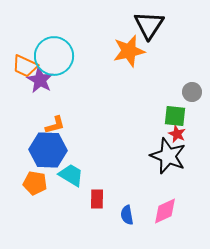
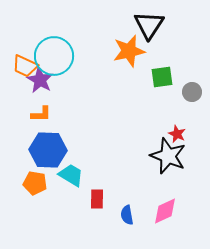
green square: moved 13 px left, 39 px up; rotated 15 degrees counterclockwise
orange L-shape: moved 14 px left, 11 px up; rotated 15 degrees clockwise
